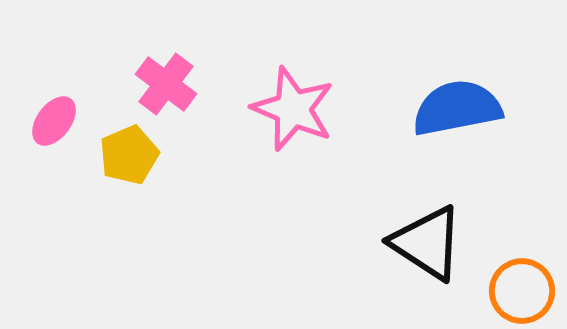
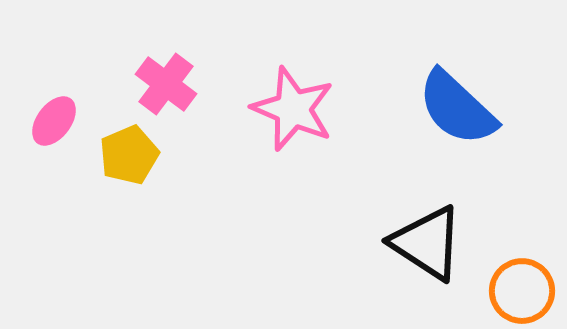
blue semicircle: rotated 126 degrees counterclockwise
